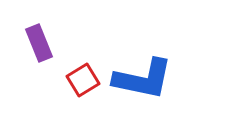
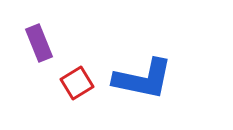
red square: moved 6 px left, 3 px down
